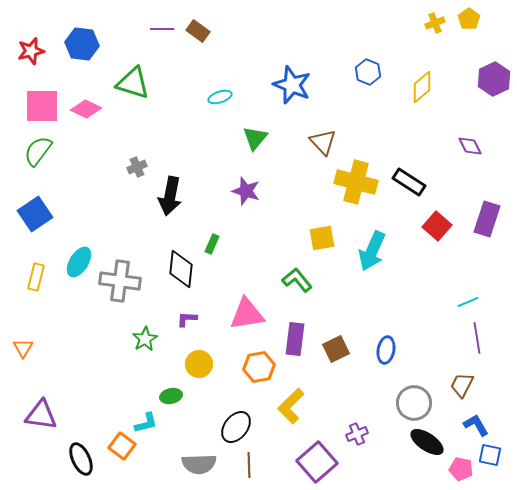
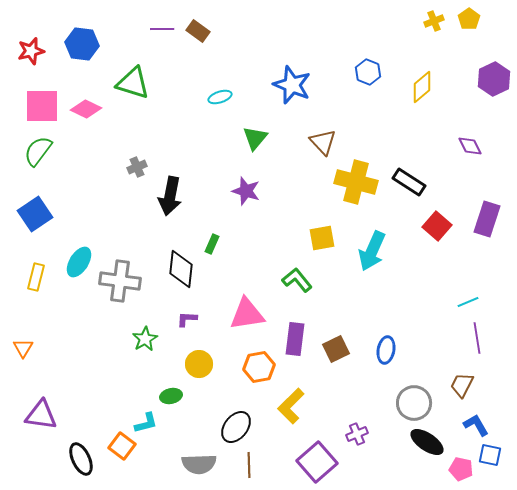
yellow cross at (435, 23): moved 1 px left, 2 px up
